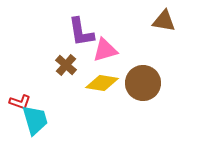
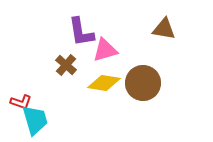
brown triangle: moved 8 px down
yellow diamond: moved 2 px right
red L-shape: moved 1 px right
